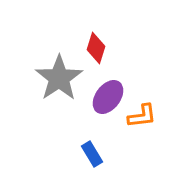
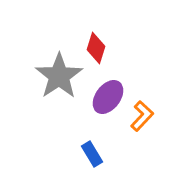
gray star: moved 2 px up
orange L-shape: rotated 40 degrees counterclockwise
